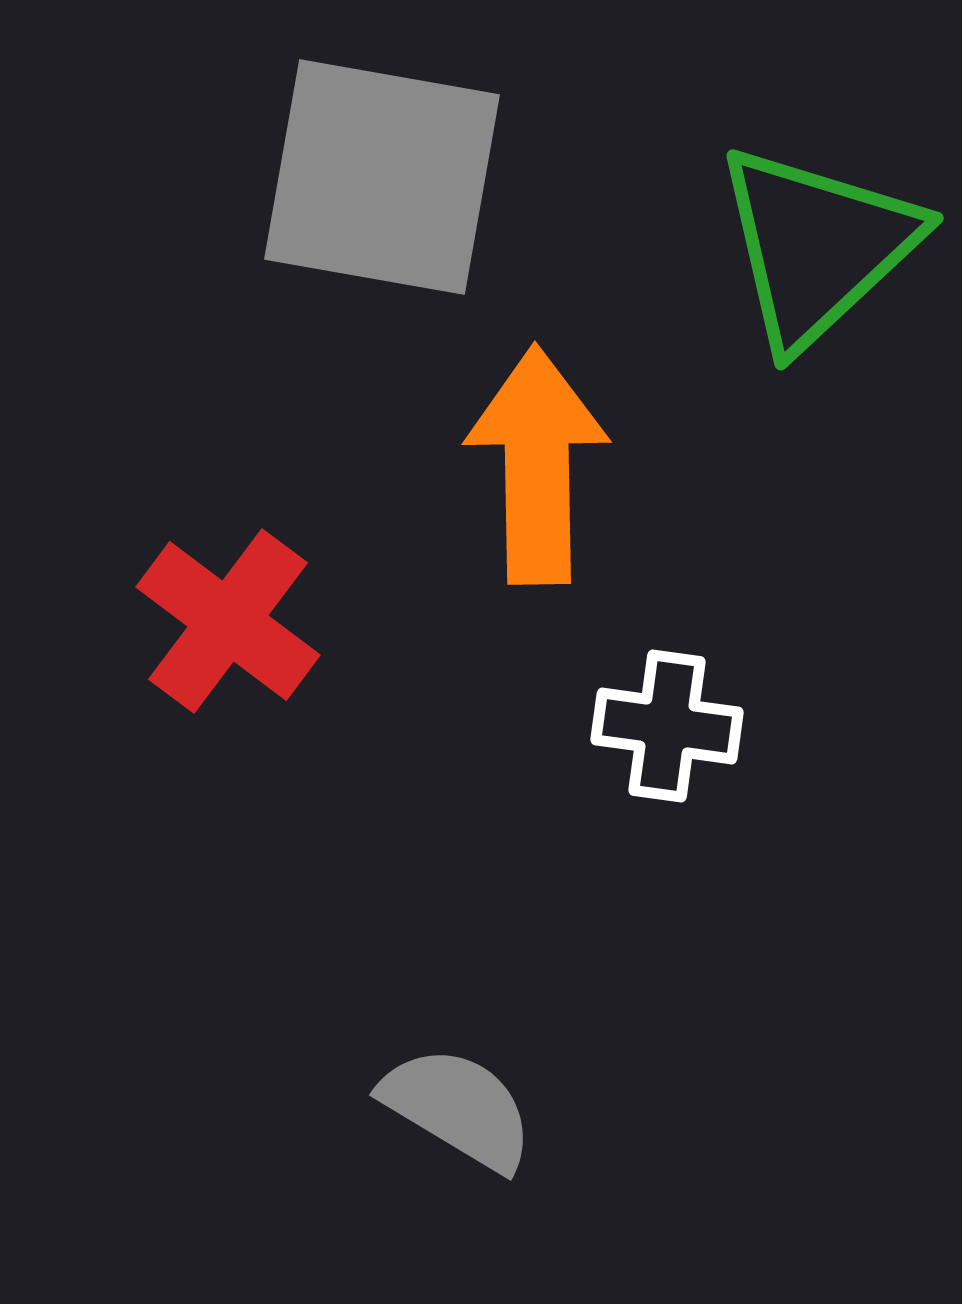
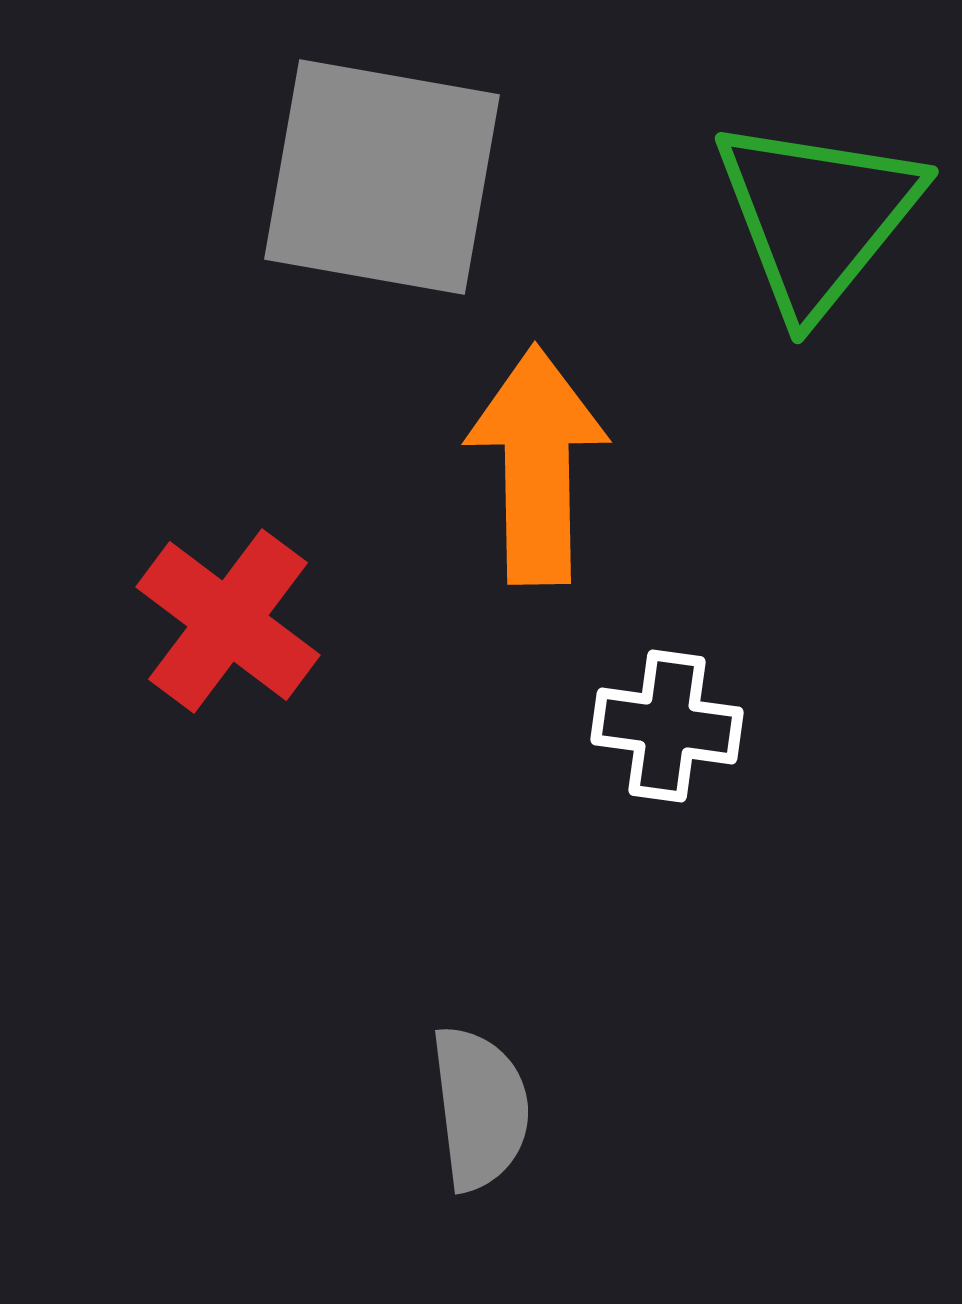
green triangle: moved 30 px up; rotated 8 degrees counterclockwise
gray semicircle: moved 22 px right; rotated 52 degrees clockwise
